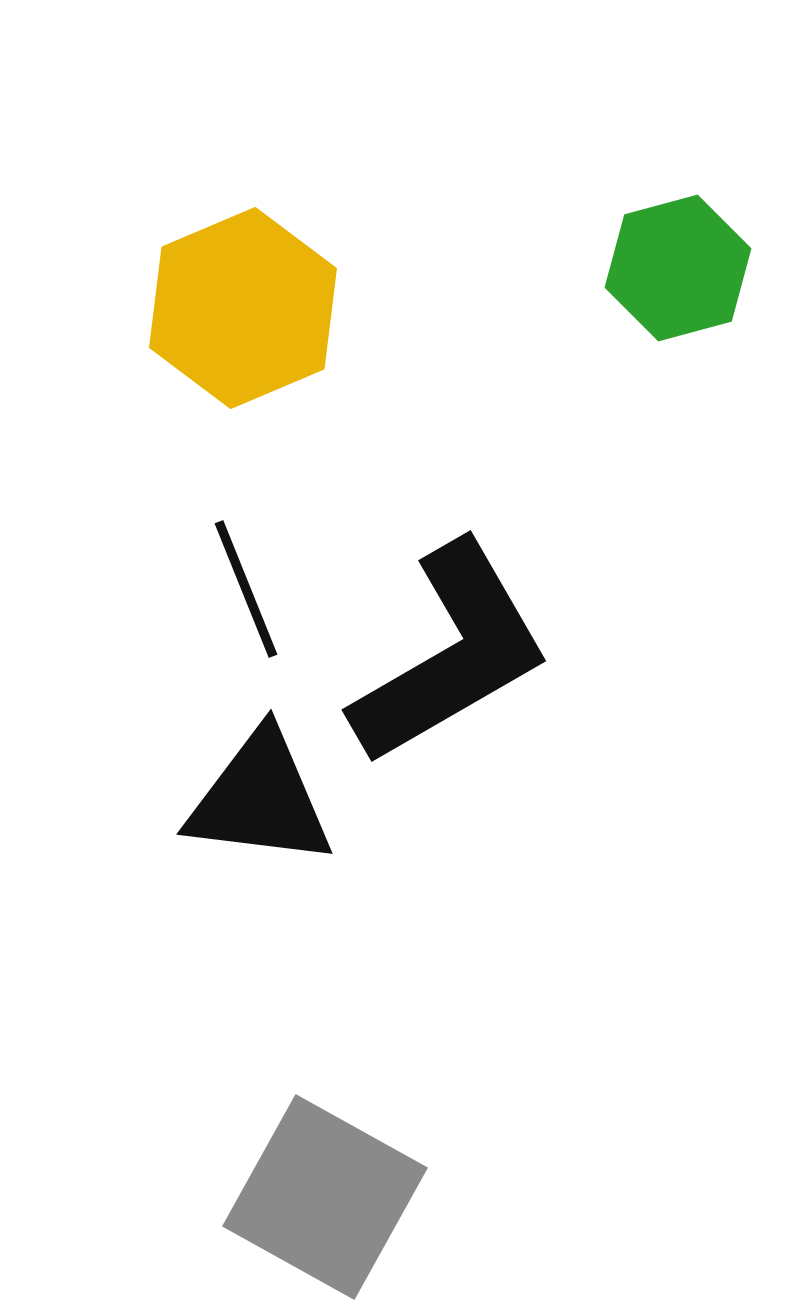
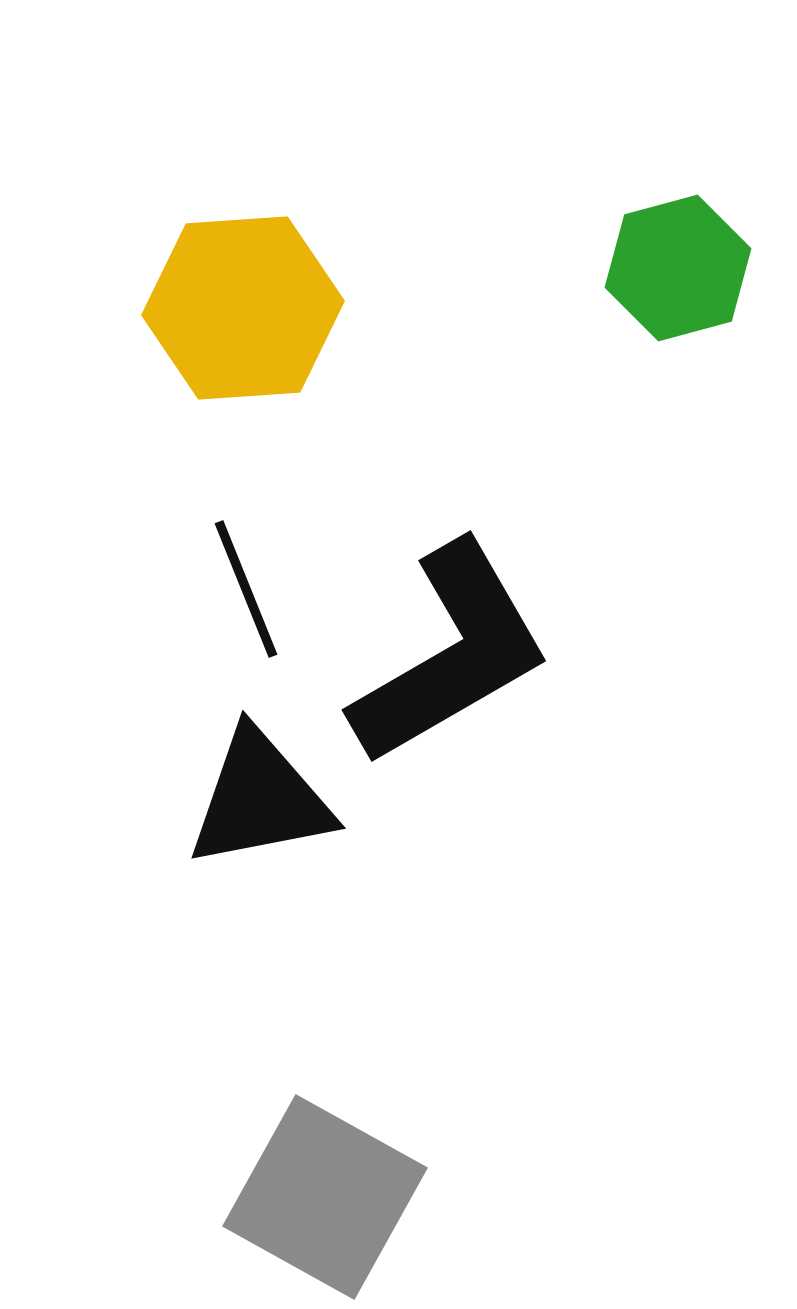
yellow hexagon: rotated 19 degrees clockwise
black triangle: rotated 18 degrees counterclockwise
